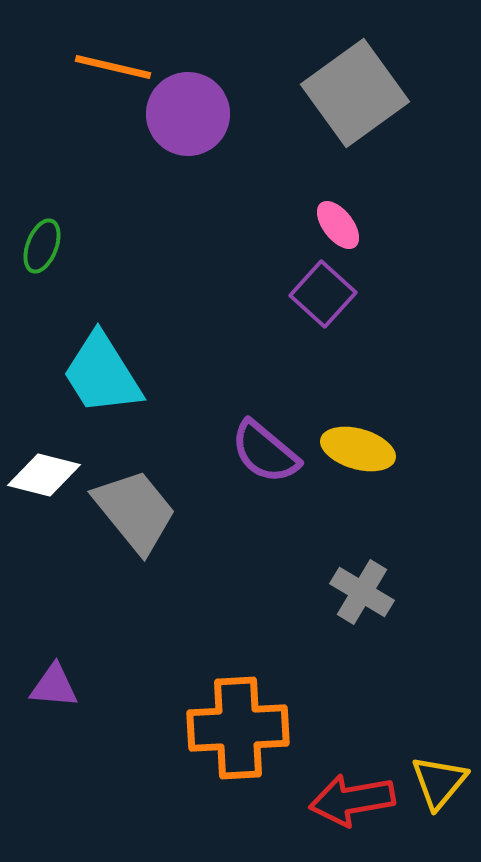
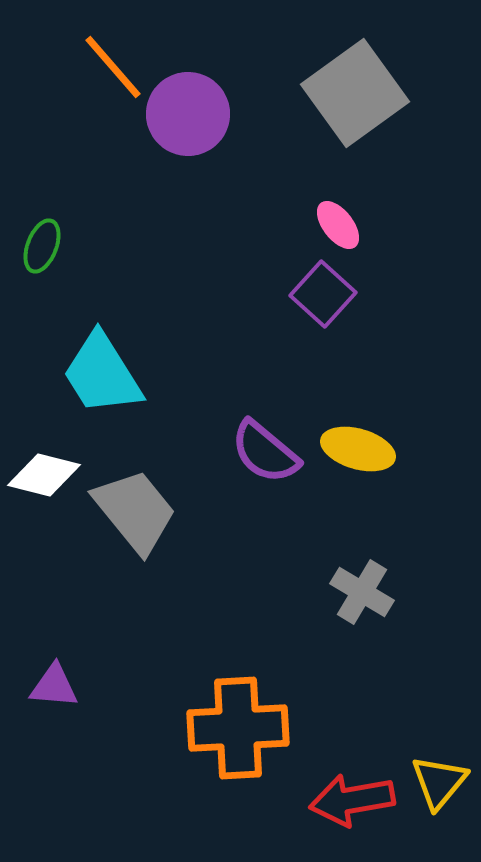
orange line: rotated 36 degrees clockwise
